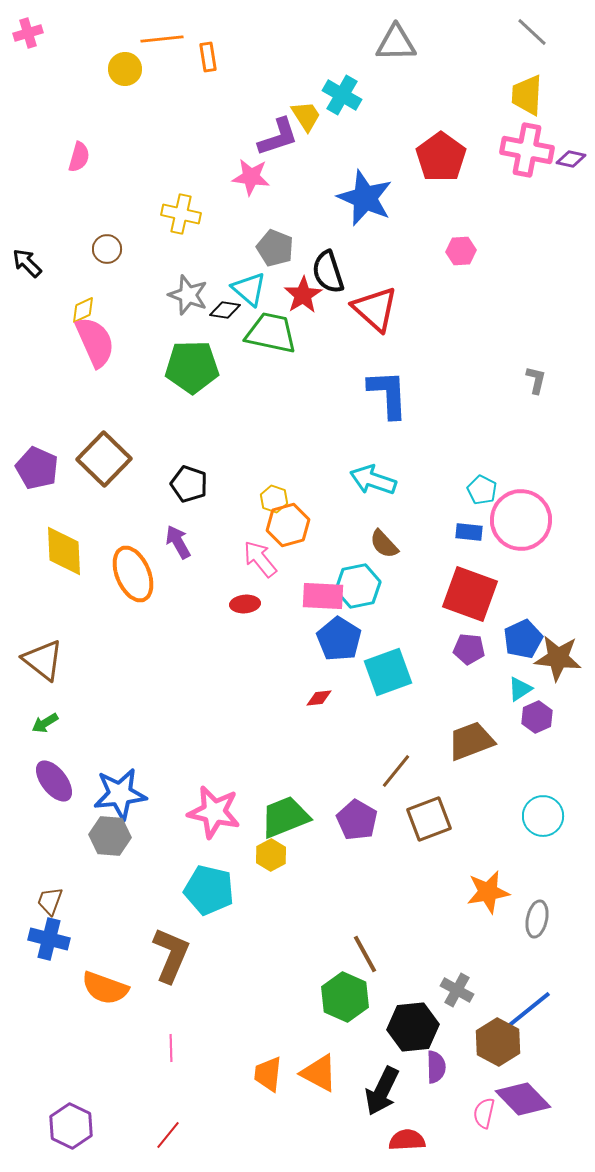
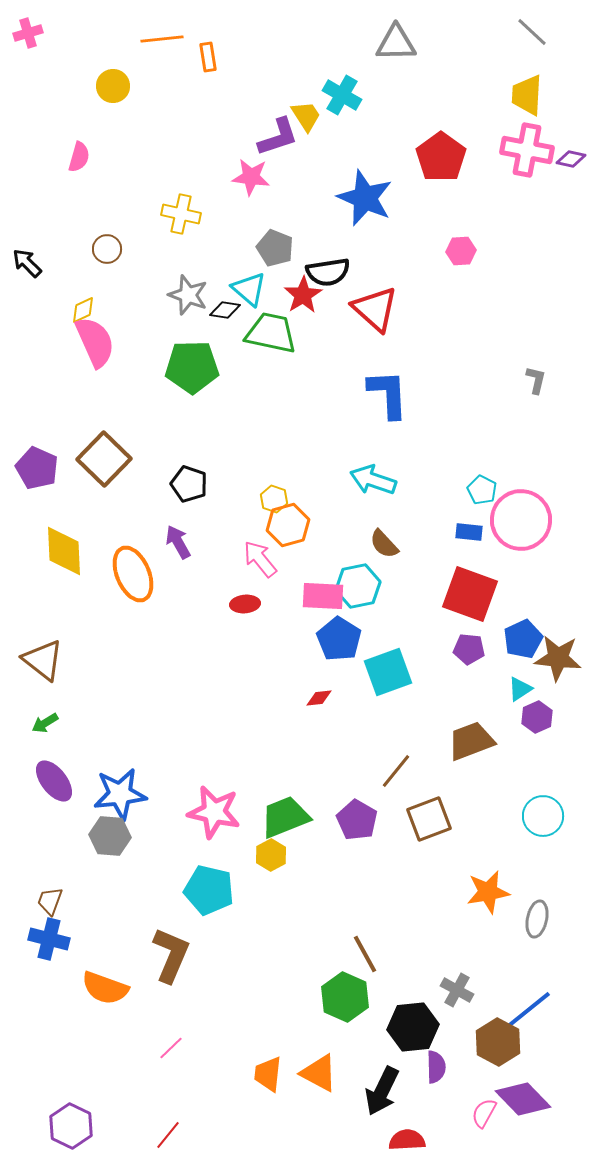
yellow circle at (125, 69): moved 12 px left, 17 px down
black semicircle at (328, 272): rotated 81 degrees counterclockwise
pink line at (171, 1048): rotated 48 degrees clockwise
pink semicircle at (484, 1113): rotated 16 degrees clockwise
